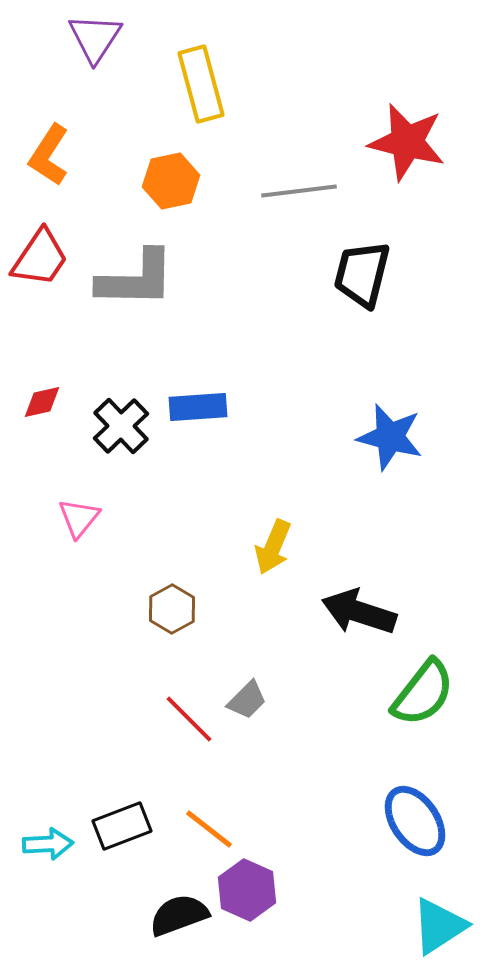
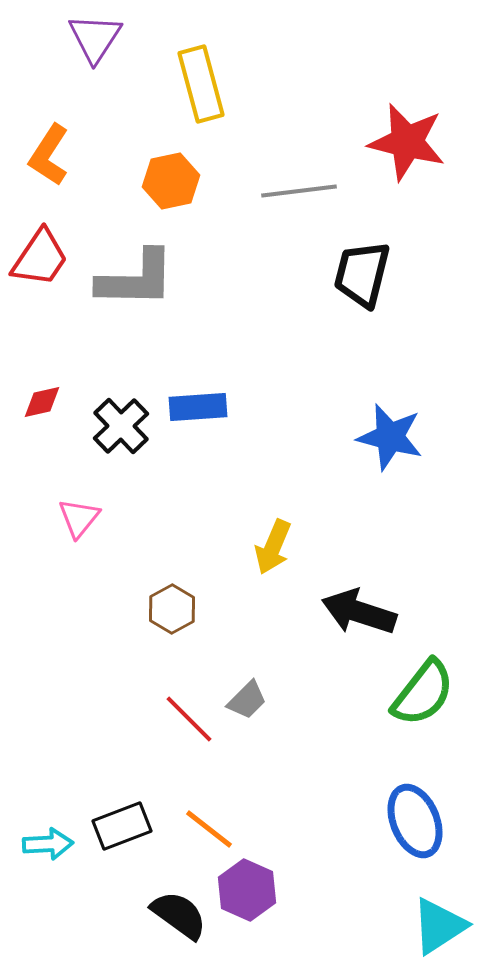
blue ellipse: rotated 12 degrees clockwise
black semicircle: rotated 56 degrees clockwise
